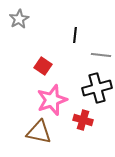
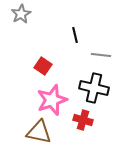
gray star: moved 2 px right, 5 px up
black line: rotated 21 degrees counterclockwise
black cross: moved 3 px left; rotated 28 degrees clockwise
